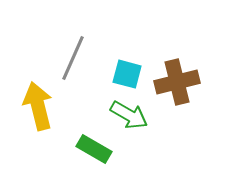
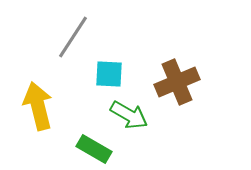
gray line: moved 21 px up; rotated 9 degrees clockwise
cyan square: moved 18 px left; rotated 12 degrees counterclockwise
brown cross: rotated 9 degrees counterclockwise
